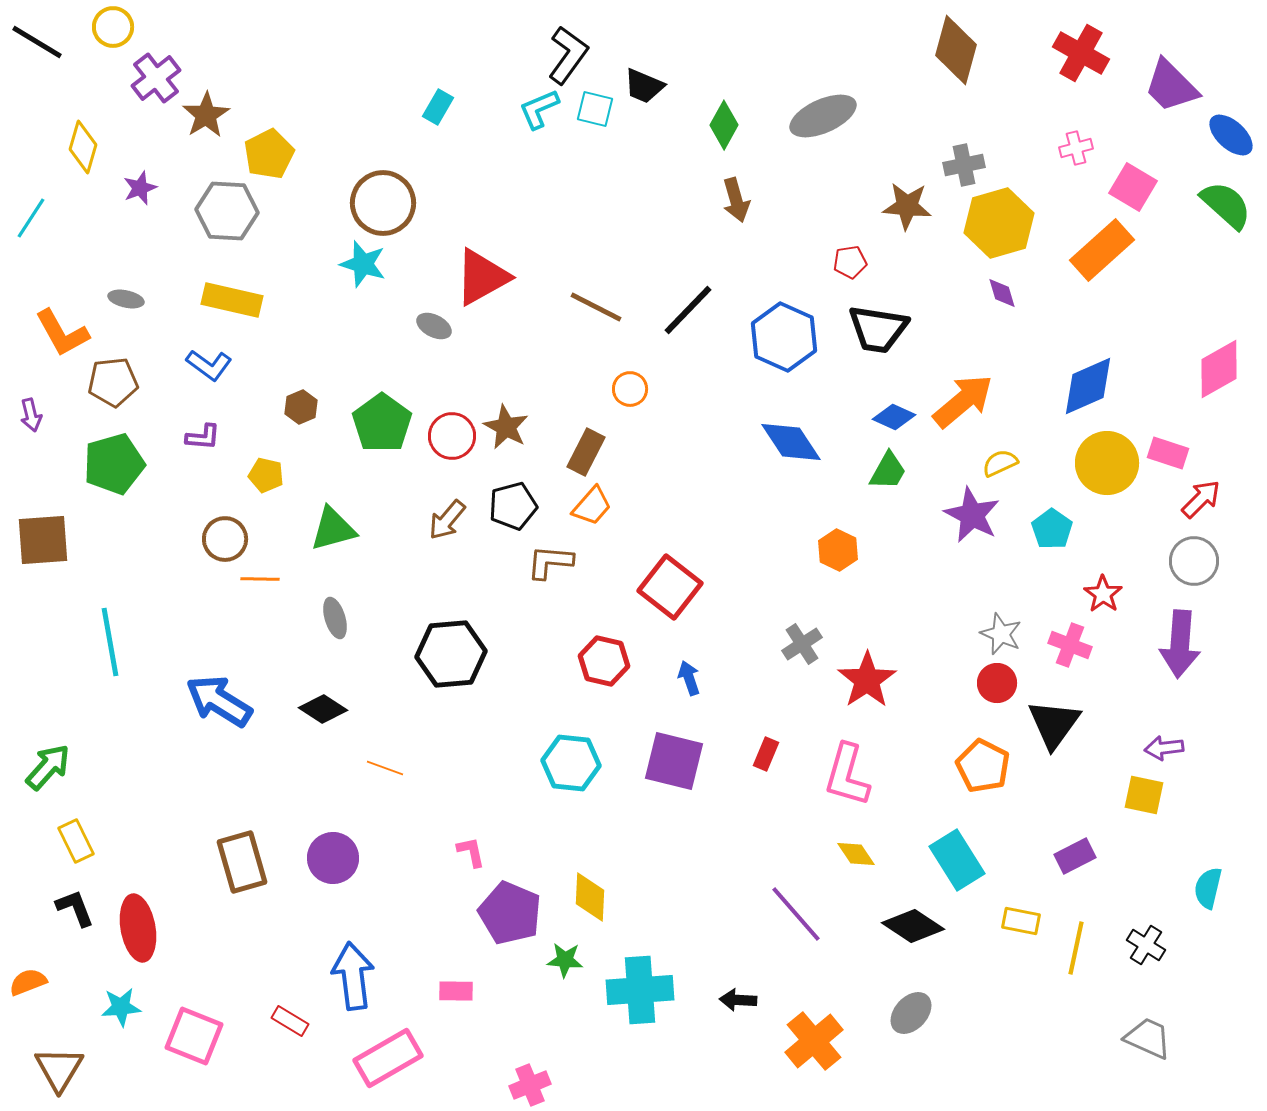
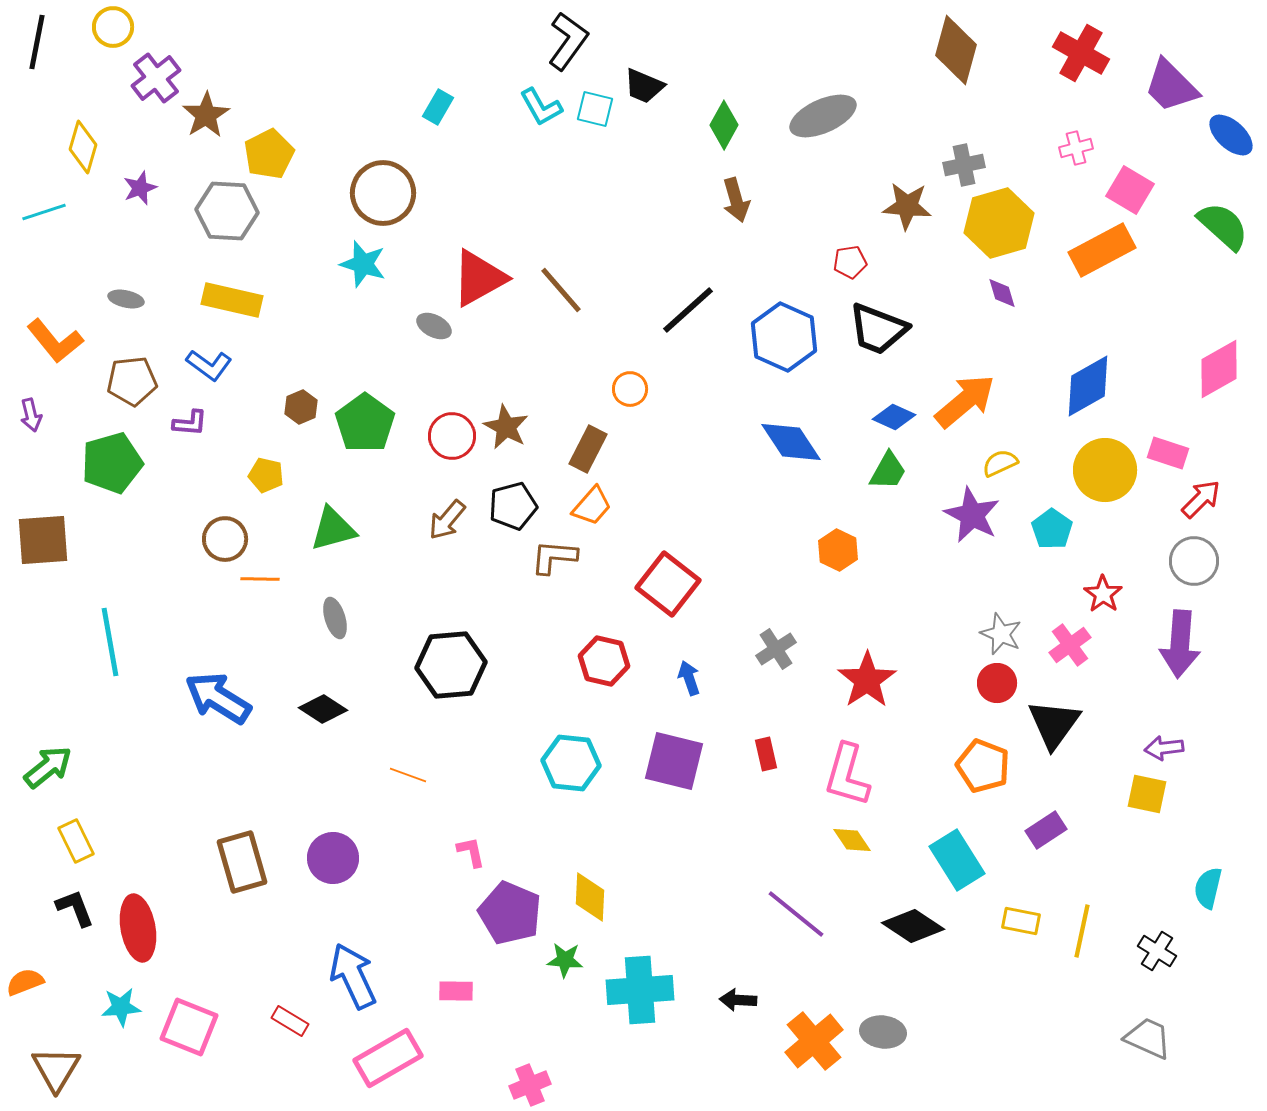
black line at (37, 42): rotated 70 degrees clockwise
black L-shape at (568, 55): moved 14 px up
cyan L-shape at (539, 109): moved 2 px right, 2 px up; rotated 96 degrees counterclockwise
pink square at (1133, 187): moved 3 px left, 3 px down
brown circle at (383, 203): moved 10 px up
green semicircle at (1226, 205): moved 3 px left, 21 px down
cyan line at (31, 218): moved 13 px right, 6 px up; rotated 39 degrees clockwise
orange rectangle at (1102, 250): rotated 14 degrees clockwise
red triangle at (482, 277): moved 3 px left, 1 px down
brown line at (596, 307): moved 35 px left, 17 px up; rotated 22 degrees clockwise
black line at (688, 310): rotated 4 degrees clockwise
black trapezoid at (878, 329): rotated 12 degrees clockwise
orange L-shape at (62, 333): moved 7 px left, 8 px down; rotated 10 degrees counterclockwise
brown pentagon at (113, 382): moved 19 px right, 1 px up
blue diamond at (1088, 386): rotated 6 degrees counterclockwise
orange arrow at (963, 401): moved 2 px right
green pentagon at (382, 423): moved 17 px left
purple L-shape at (203, 437): moved 13 px left, 14 px up
brown rectangle at (586, 452): moved 2 px right, 3 px up
yellow circle at (1107, 463): moved 2 px left, 7 px down
green pentagon at (114, 464): moved 2 px left, 1 px up
brown L-shape at (550, 562): moved 4 px right, 5 px up
red square at (670, 587): moved 2 px left, 3 px up
gray cross at (802, 644): moved 26 px left, 5 px down
pink cross at (1070, 645): rotated 33 degrees clockwise
black hexagon at (451, 654): moved 11 px down
blue arrow at (219, 701): moved 1 px left, 3 px up
red rectangle at (766, 754): rotated 36 degrees counterclockwise
orange pentagon at (983, 766): rotated 6 degrees counterclockwise
green arrow at (48, 767): rotated 9 degrees clockwise
orange line at (385, 768): moved 23 px right, 7 px down
yellow square at (1144, 795): moved 3 px right, 1 px up
yellow diamond at (856, 854): moved 4 px left, 14 px up
purple rectangle at (1075, 856): moved 29 px left, 26 px up; rotated 6 degrees counterclockwise
purple line at (796, 914): rotated 10 degrees counterclockwise
black cross at (1146, 945): moved 11 px right, 6 px down
yellow line at (1076, 948): moved 6 px right, 17 px up
blue arrow at (353, 976): rotated 18 degrees counterclockwise
orange semicircle at (28, 982): moved 3 px left
gray ellipse at (911, 1013): moved 28 px left, 19 px down; rotated 54 degrees clockwise
pink square at (194, 1036): moved 5 px left, 9 px up
brown triangle at (59, 1069): moved 3 px left
